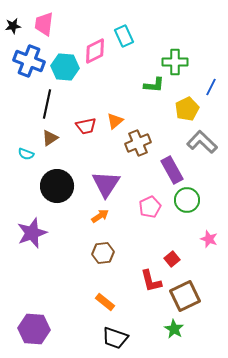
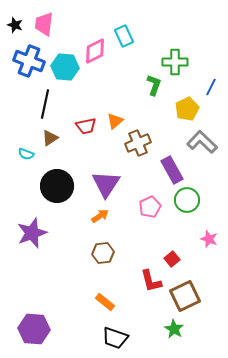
black star: moved 2 px right, 1 px up; rotated 28 degrees clockwise
green L-shape: rotated 75 degrees counterclockwise
black line: moved 2 px left
